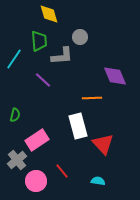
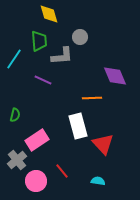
purple line: rotated 18 degrees counterclockwise
